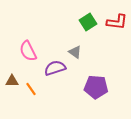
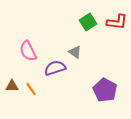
brown triangle: moved 5 px down
purple pentagon: moved 9 px right, 3 px down; rotated 25 degrees clockwise
